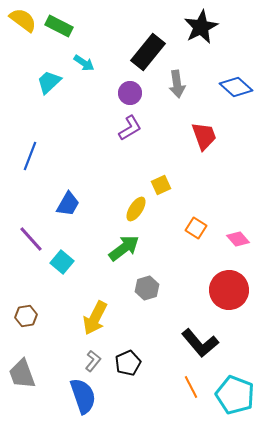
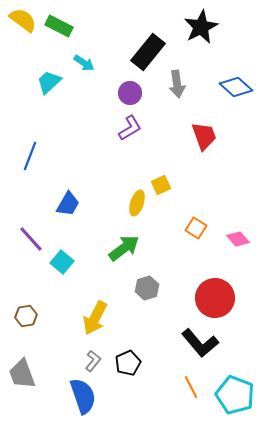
yellow ellipse: moved 1 px right, 6 px up; rotated 15 degrees counterclockwise
red circle: moved 14 px left, 8 px down
